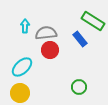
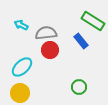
cyan arrow: moved 4 px left, 1 px up; rotated 64 degrees counterclockwise
blue rectangle: moved 1 px right, 2 px down
